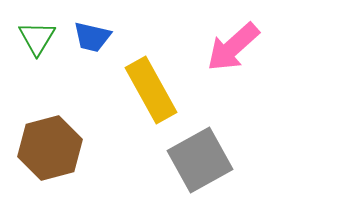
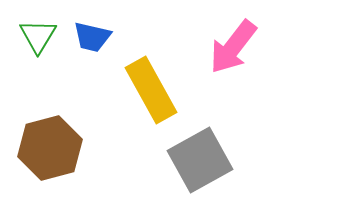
green triangle: moved 1 px right, 2 px up
pink arrow: rotated 10 degrees counterclockwise
